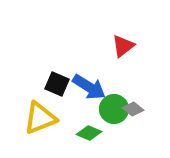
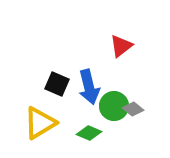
red triangle: moved 2 px left
blue arrow: rotated 44 degrees clockwise
green circle: moved 3 px up
yellow triangle: moved 5 px down; rotated 9 degrees counterclockwise
